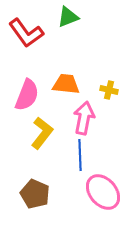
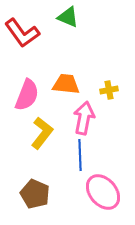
green triangle: rotated 45 degrees clockwise
red L-shape: moved 4 px left
yellow cross: rotated 24 degrees counterclockwise
